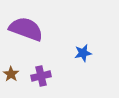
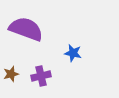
blue star: moved 10 px left; rotated 24 degrees clockwise
brown star: rotated 21 degrees clockwise
